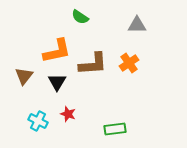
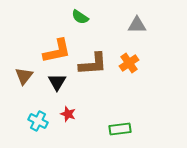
green rectangle: moved 5 px right
